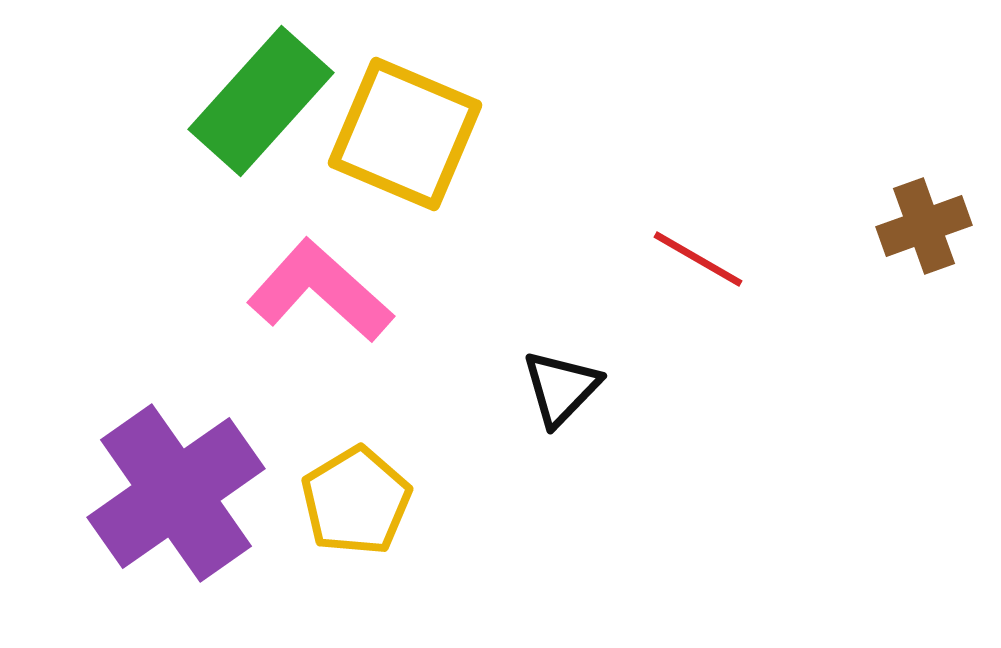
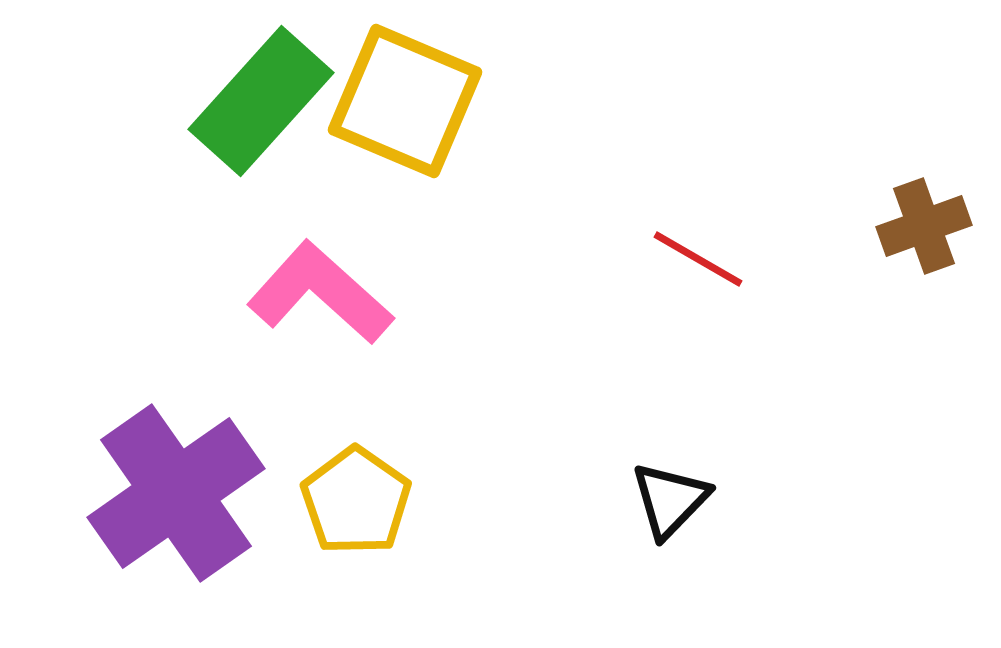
yellow square: moved 33 px up
pink L-shape: moved 2 px down
black triangle: moved 109 px right, 112 px down
yellow pentagon: rotated 6 degrees counterclockwise
